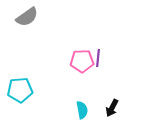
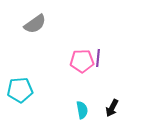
gray semicircle: moved 8 px right, 7 px down
